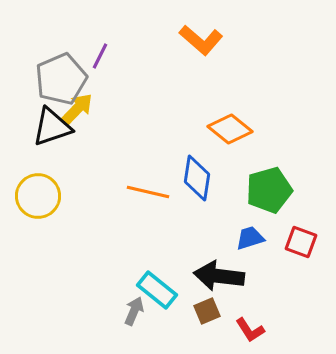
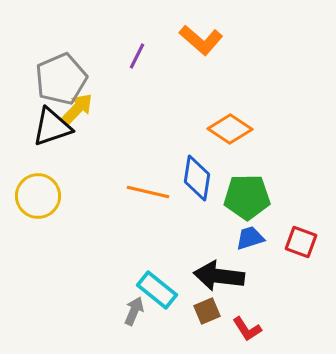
purple line: moved 37 px right
orange diamond: rotated 6 degrees counterclockwise
green pentagon: moved 22 px left, 7 px down; rotated 15 degrees clockwise
red L-shape: moved 3 px left, 1 px up
